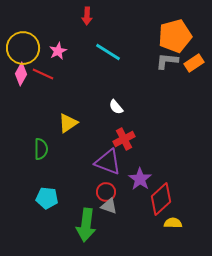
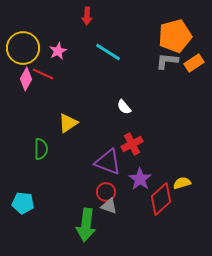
pink diamond: moved 5 px right, 5 px down
white semicircle: moved 8 px right
red cross: moved 8 px right, 5 px down
cyan pentagon: moved 24 px left, 5 px down
yellow semicircle: moved 9 px right, 40 px up; rotated 18 degrees counterclockwise
